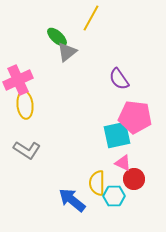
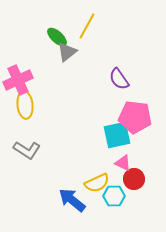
yellow line: moved 4 px left, 8 px down
yellow semicircle: rotated 115 degrees counterclockwise
